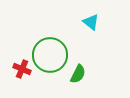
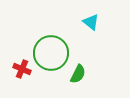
green circle: moved 1 px right, 2 px up
